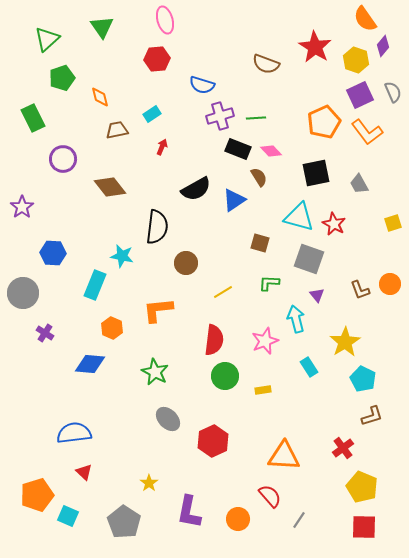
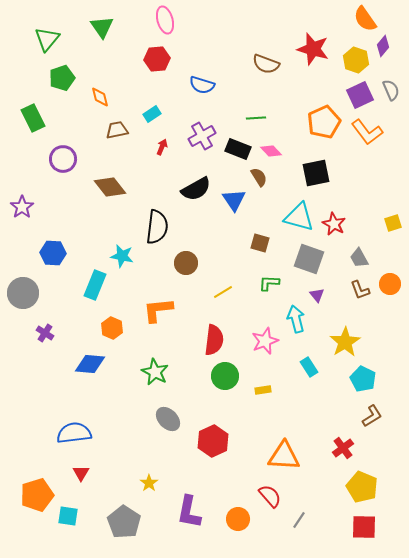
green triangle at (47, 39): rotated 8 degrees counterclockwise
red star at (315, 47): moved 2 px left, 2 px down; rotated 16 degrees counterclockwise
gray semicircle at (393, 92): moved 2 px left, 2 px up
purple cross at (220, 116): moved 18 px left, 20 px down; rotated 12 degrees counterclockwise
gray trapezoid at (359, 184): moved 74 px down
blue triangle at (234, 200): rotated 30 degrees counterclockwise
brown L-shape at (372, 416): rotated 15 degrees counterclockwise
red triangle at (84, 472): moved 3 px left, 1 px down; rotated 18 degrees clockwise
cyan square at (68, 516): rotated 15 degrees counterclockwise
